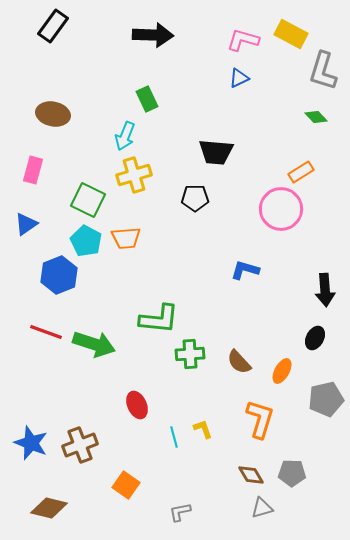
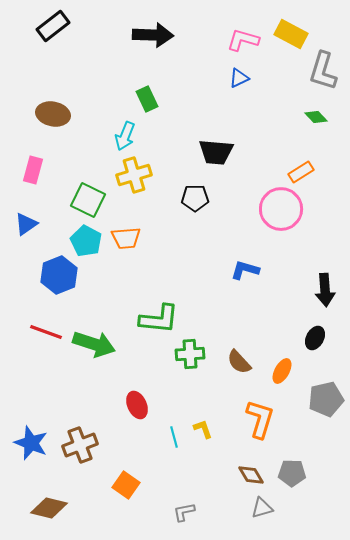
black rectangle at (53, 26): rotated 16 degrees clockwise
gray L-shape at (180, 512): moved 4 px right
